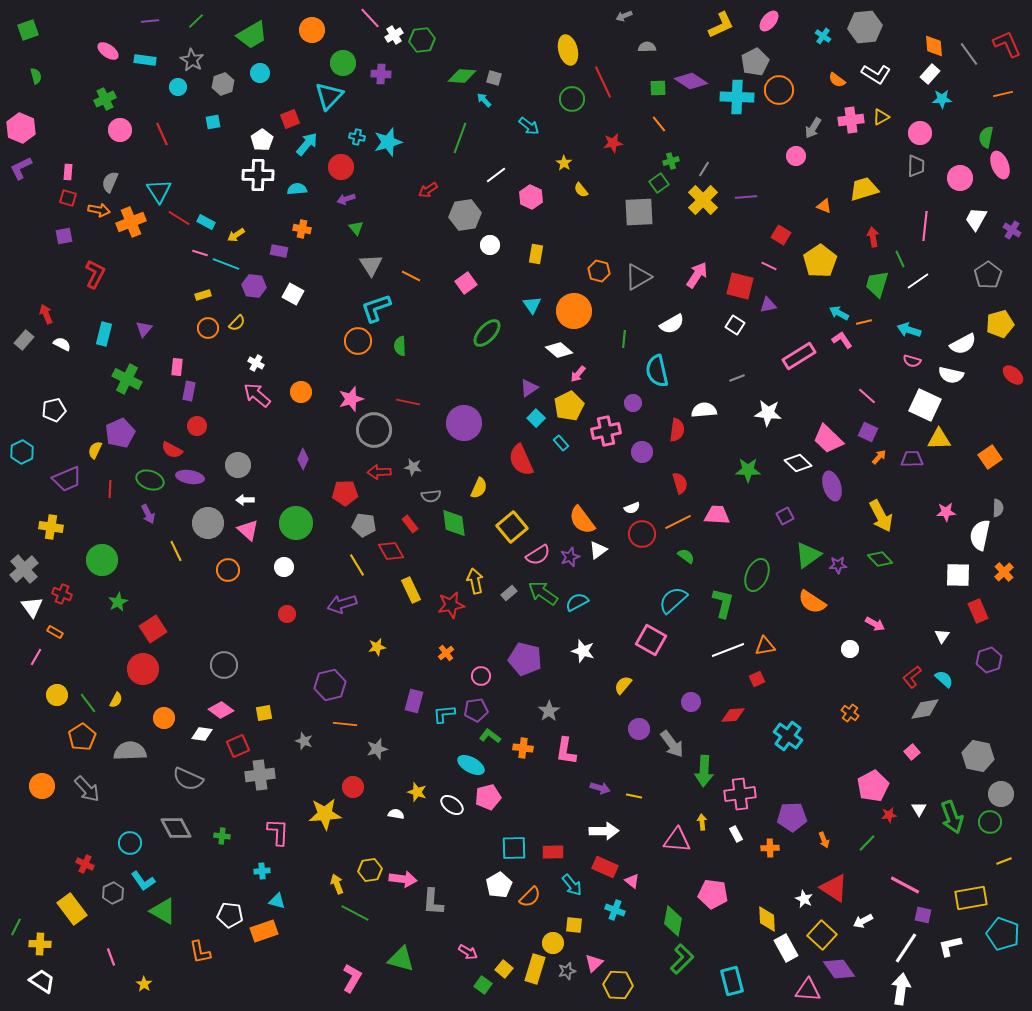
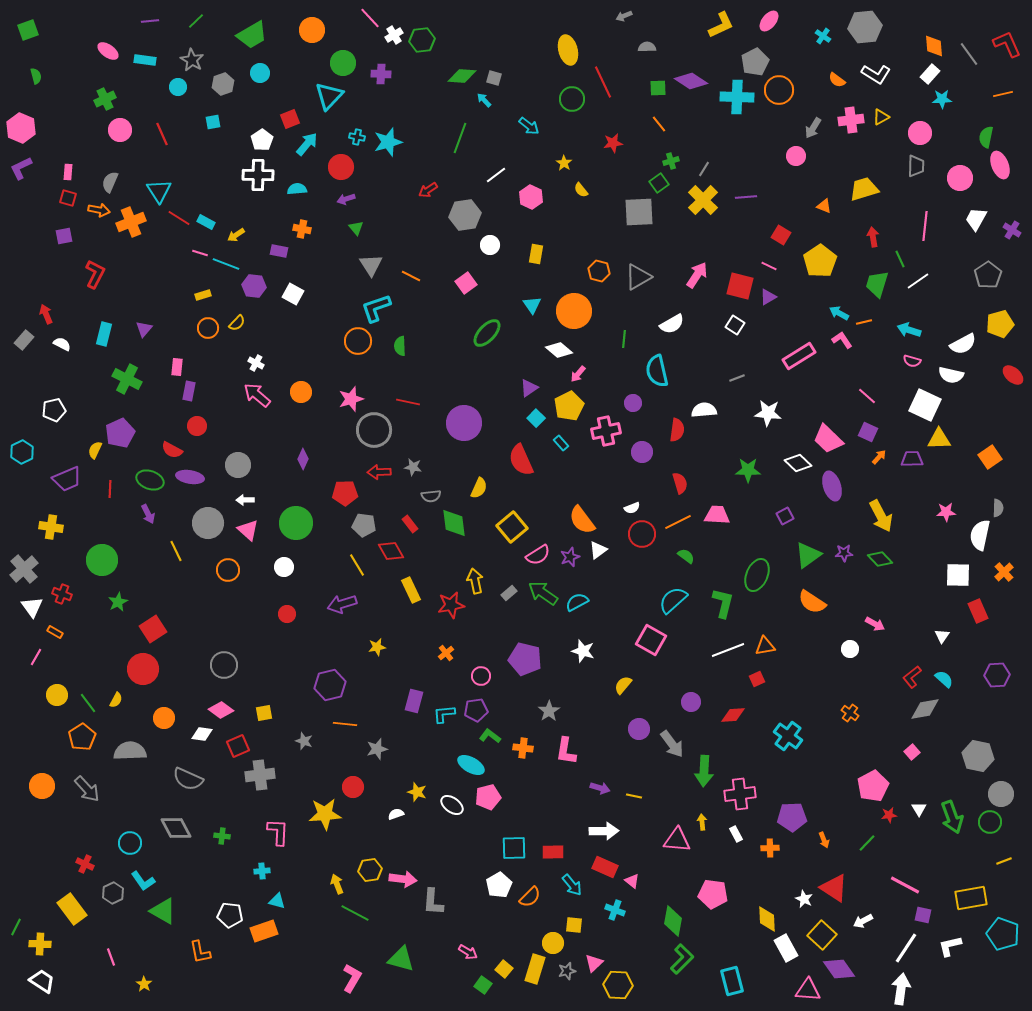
purple triangle at (768, 305): moved 8 px up; rotated 18 degrees counterclockwise
purple star at (838, 565): moved 6 px right, 12 px up
purple hexagon at (989, 660): moved 8 px right, 15 px down; rotated 15 degrees clockwise
white semicircle at (396, 814): rotated 28 degrees counterclockwise
